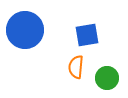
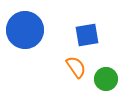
orange semicircle: rotated 140 degrees clockwise
green circle: moved 1 px left, 1 px down
